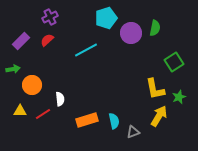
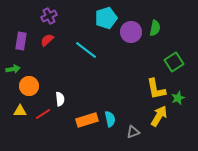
purple cross: moved 1 px left, 1 px up
purple circle: moved 1 px up
purple rectangle: rotated 36 degrees counterclockwise
cyan line: rotated 65 degrees clockwise
orange circle: moved 3 px left, 1 px down
yellow L-shape: moved 1 px right
green star: moved 1 px left, 1 px down
cyan semicircle: moved 4 px left, 2 px up
